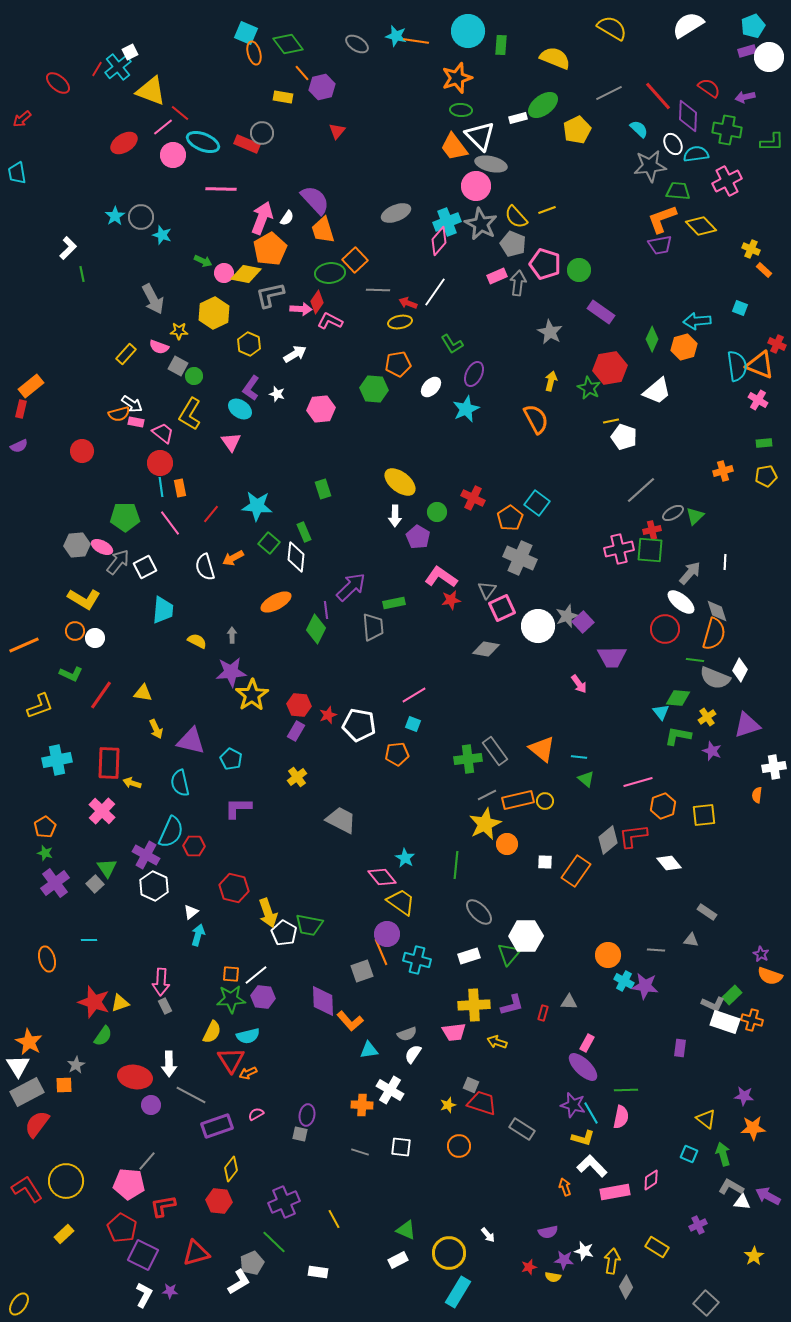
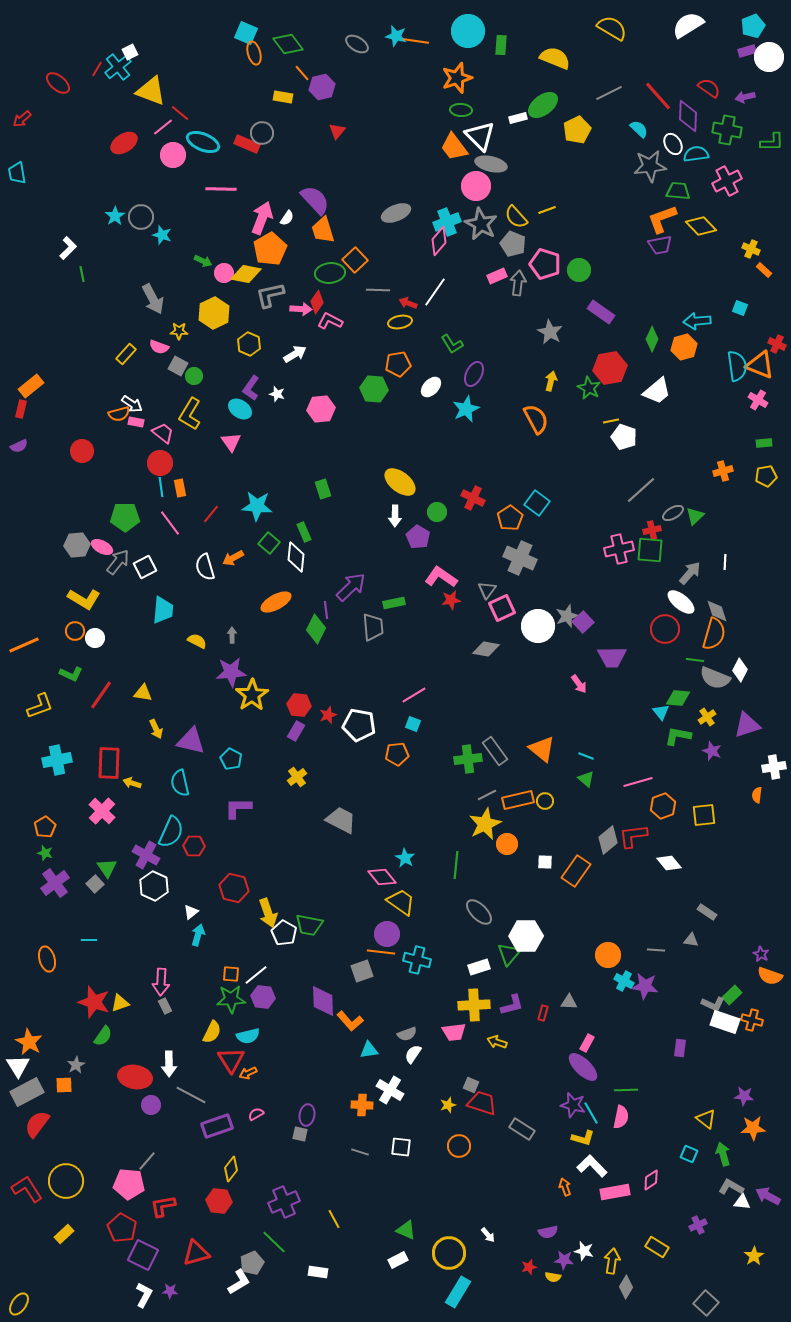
cyan line at (579, 757): moved 7 px right, 1 px up; rotated 14 degrees clockwise
orange line at (381, 952): rotated 60 degrees counterclockwise
white rectangle at (469, 956): moved 10 px right, 11 px down
